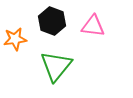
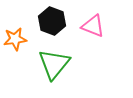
pink triangle: rotated 15 degrees clockwise
green triangle: moved 2 px left, 2 px up
